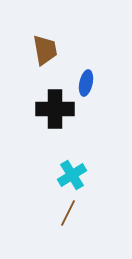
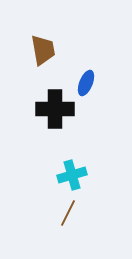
brown trapezoid: moved 2 px left
blue ellipse: rotated 10 degrees clockwise
cyan cross: rotated 16 degrees clockwise
